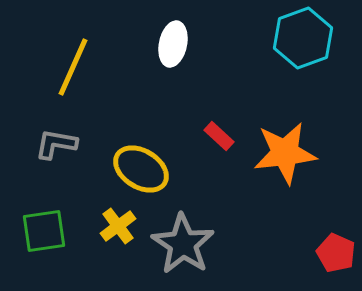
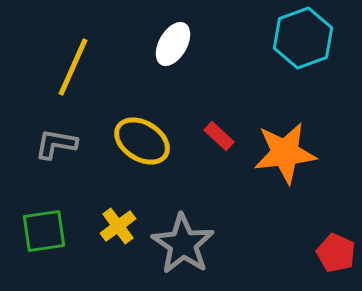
white ellipse: rotated 18 degrees clockwise
yellow ellipse: moved 1 px right, 28 px up
